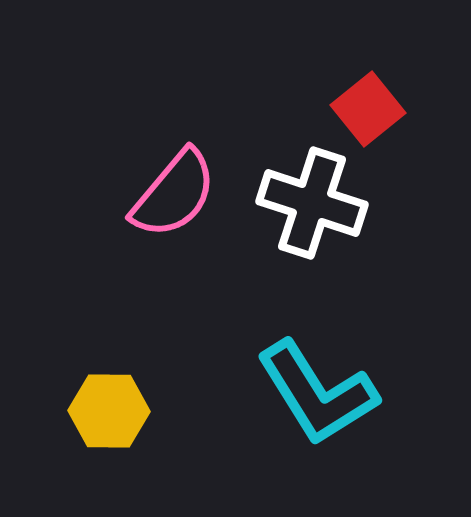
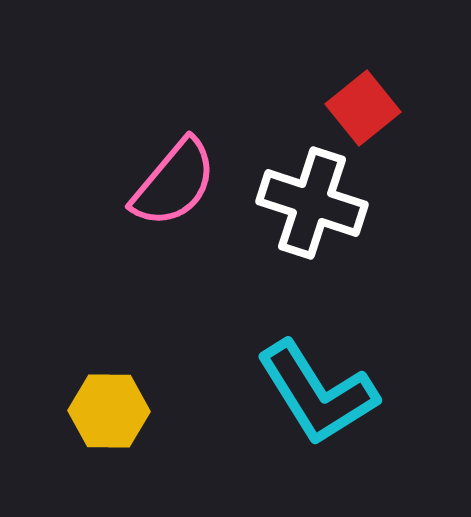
red square: moved 5 px left, 1 px up
pink semicircle: moved 11 px up
